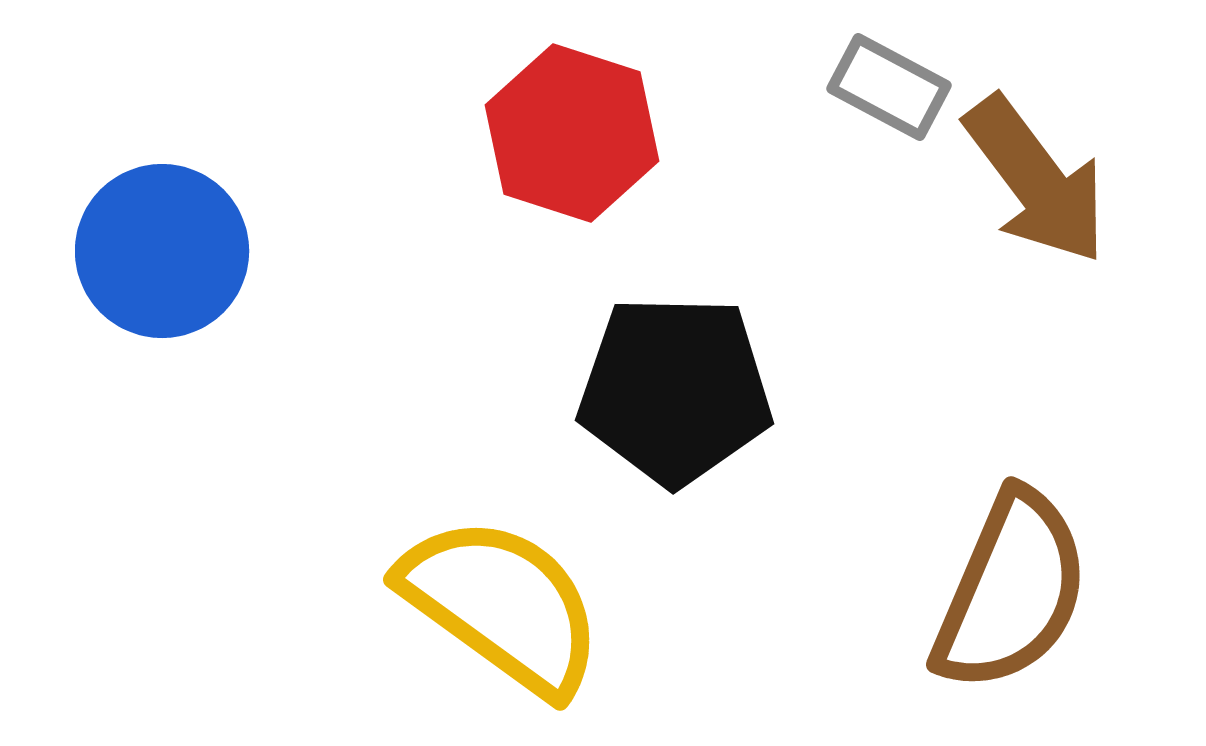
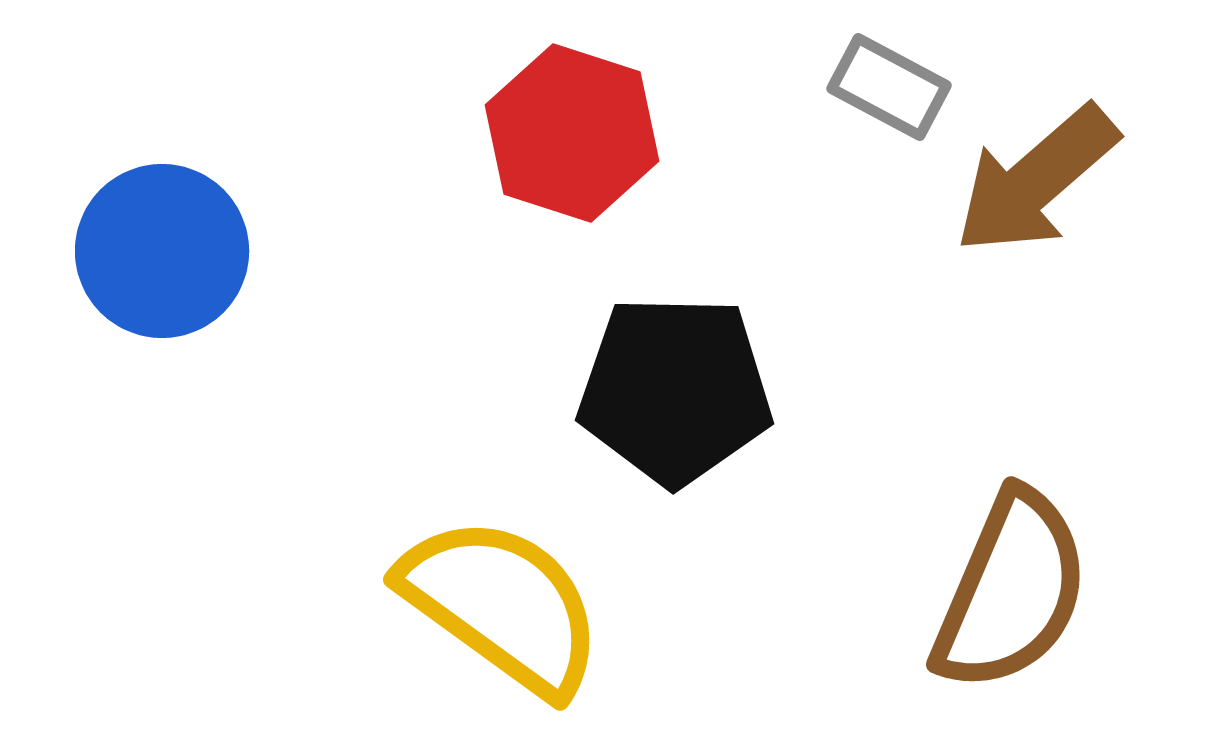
brown arrow: rotated 86 degrees clockwise
